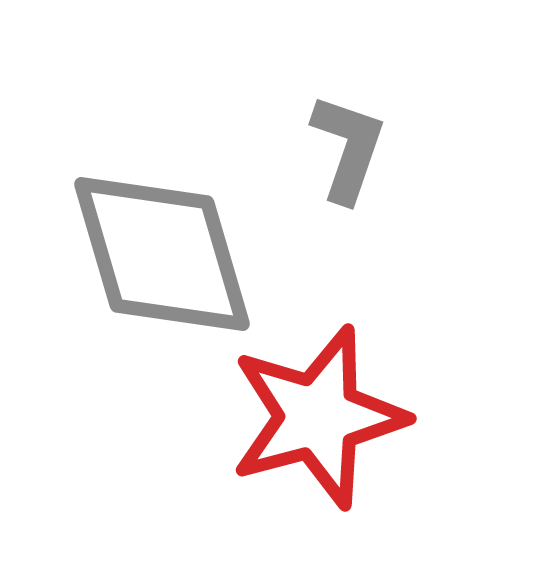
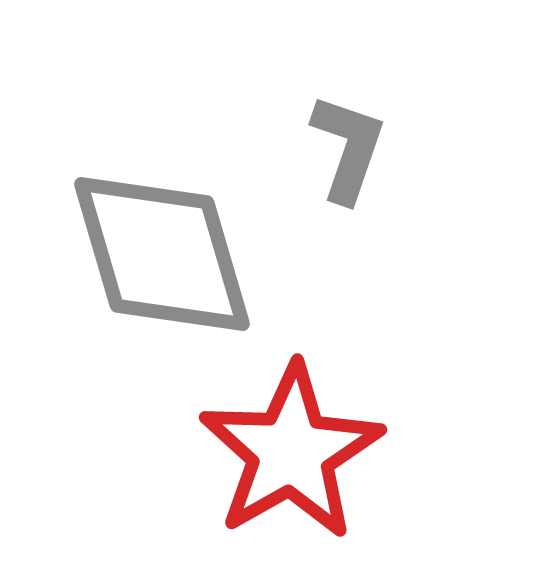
red star: moved 27 px left, 35 px down; rotated 15 degrees counterclockwise
